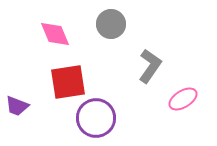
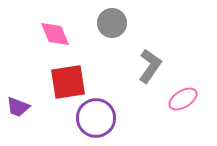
gray circle: moved 1 px right, 1 px up
purple trapezoid: moved 1 px right, 1 px down
